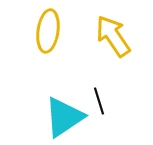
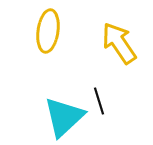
yellow arrow: moved 6 px right, 7 px down
cyan triangle: rotated 9 degrees counterclockwise
